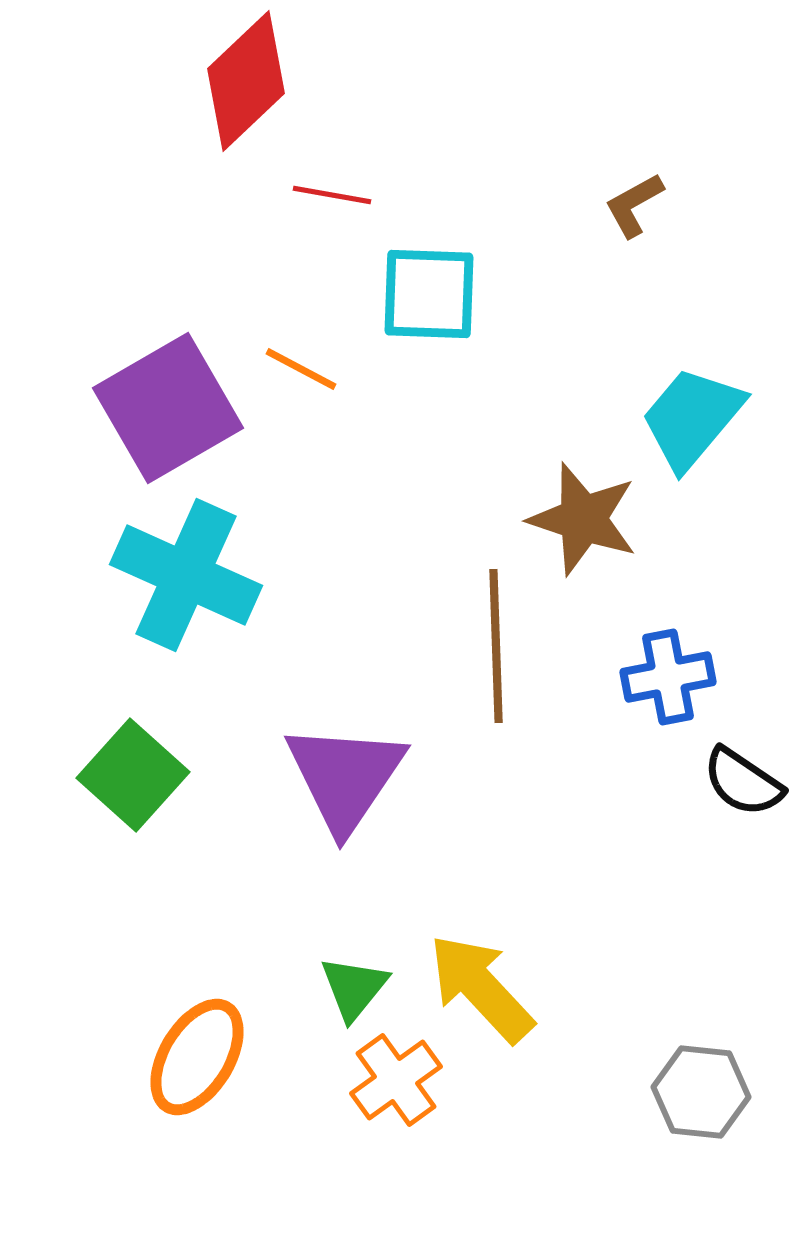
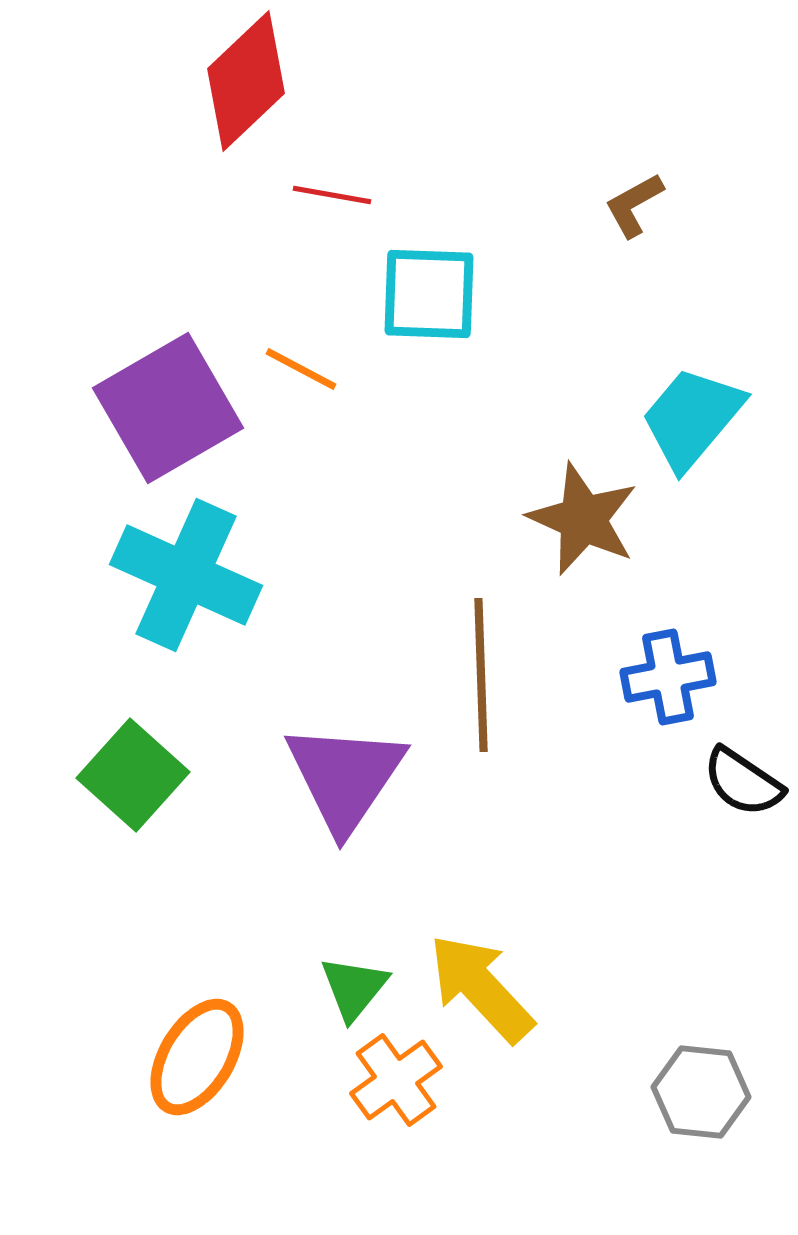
brown star: rotated 6 degrees clockwise
brown line: moved 15 px left, 29 px down
